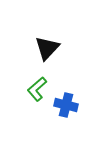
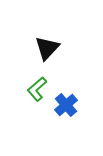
blue cross: rotated 35 degrees clockwise
